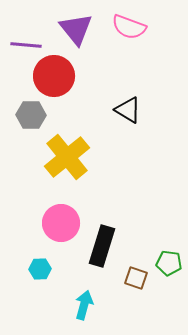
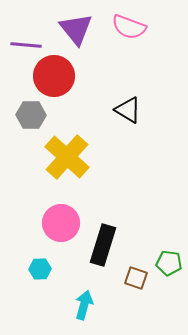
yellow cross: rotated 9 degrees counterclockwise
black rectangle: moved 1 px right, 1 px up
